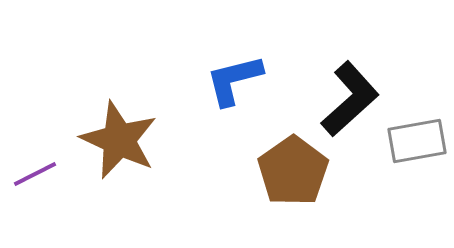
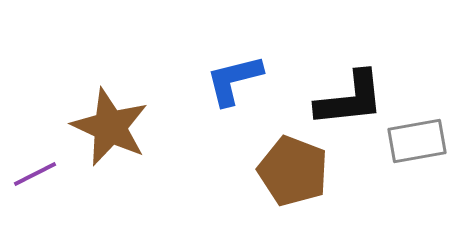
black L-shape: rotated 36 degrees clockwise
brown star: moved 9 px left, 13 px up
brown pentagon: rotated 16 degrees counterclockwise
